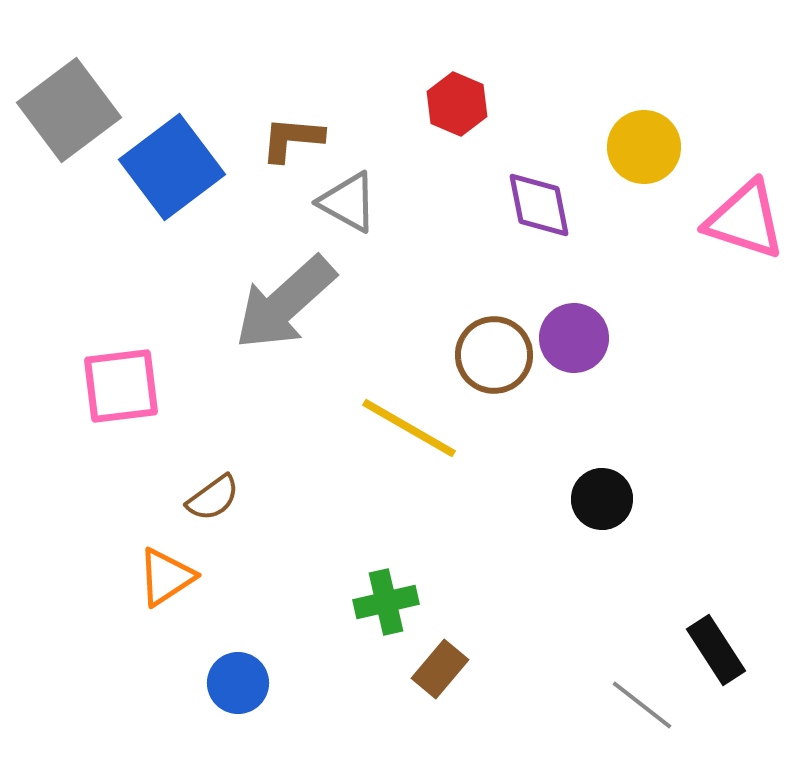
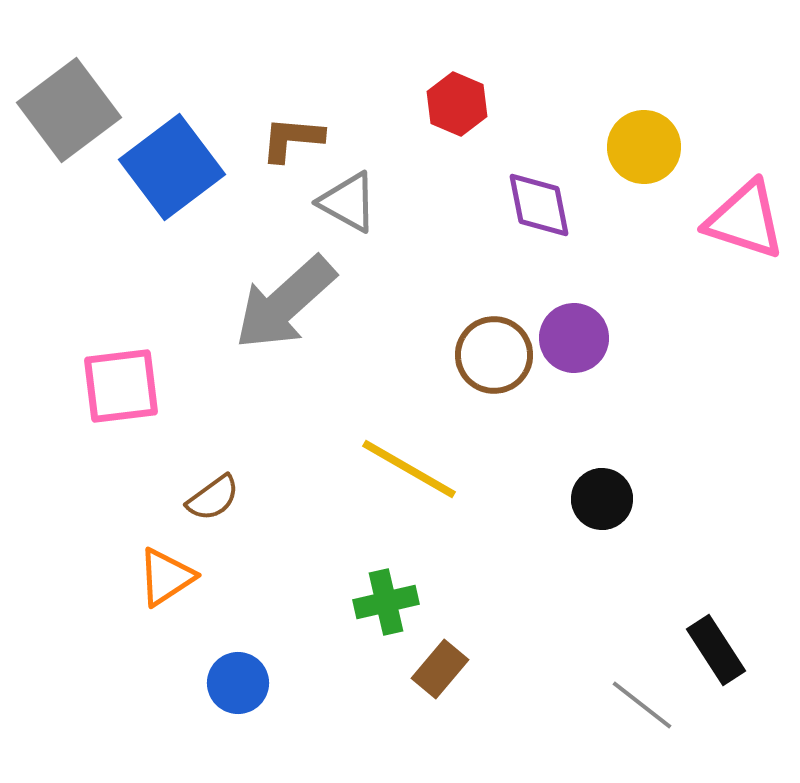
yellow line: moved 41 px down
